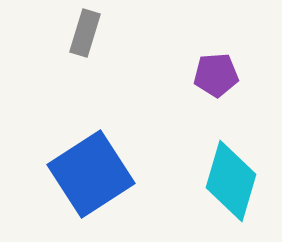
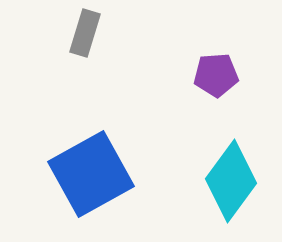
blue square: rotated 4 degrees clockwise
cyan diamond: rotated 20 degrees clockwise
